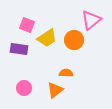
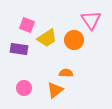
pink triangle: rotated 25 degrees counterclockwise
